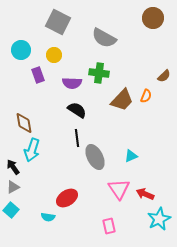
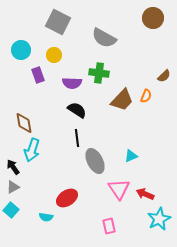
gray ellipse: moved 4 px down
cyan semicircle: moved 2 px left
